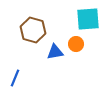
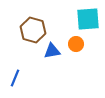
blue triangle: moved 3 px left, 1 px up
